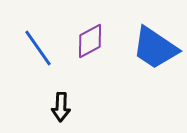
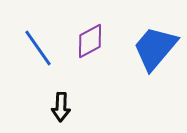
blue trapezoid: rotated 96 degrees clockwise
